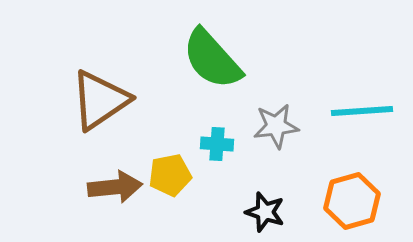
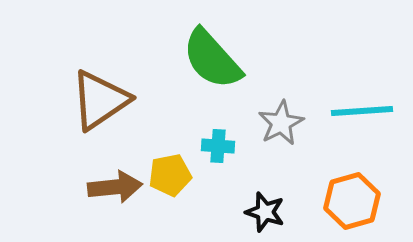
gray star: moved 5 px right, 3 px up; rotated 21 degrees counterclockwise
cyan cross: moved 1 px right, 2 px down
